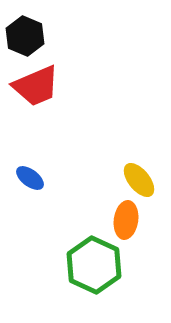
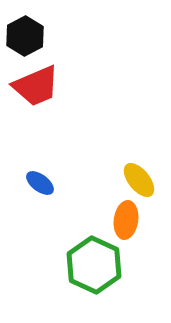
black hexagon: rotated 9 degrees clockwise
blue ellipse: moved 10 px right, 5 px down
